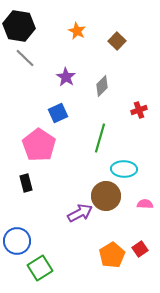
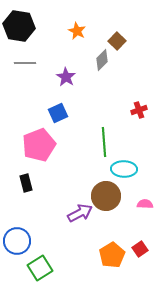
gray line: moved 5 px down; rotated 45 degrees counterclockwise
gray diamond: moved 26 px up
green line: moved 4 px right, 4 px down; rotated 20 degrees counterclockwise
pink pentagon: rotated 16 degrees clockwise
